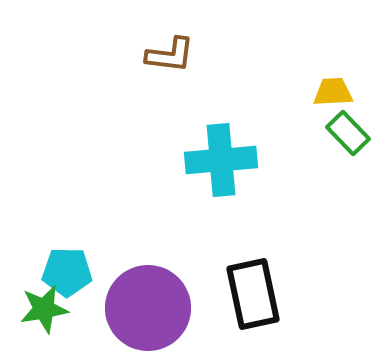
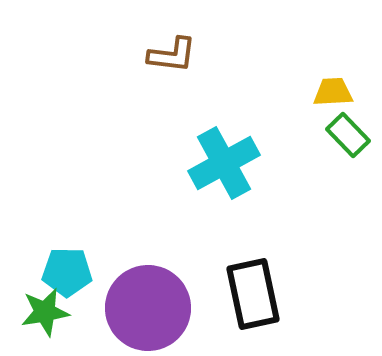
brown L-shape: moved 2 px right
green rectangle: moved 2 px down
cyan cross: moved 3 px right, 3 px down; rotated 24 degrees counterclockwise
green star: moved 1 px right, 3 px down
